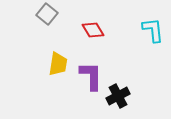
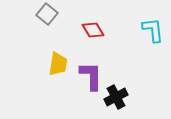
black cross: moved 2 px left, 1 px down
